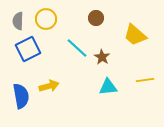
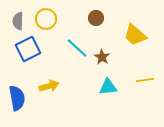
blue semicircle: moved 4 px left, 2 px down
